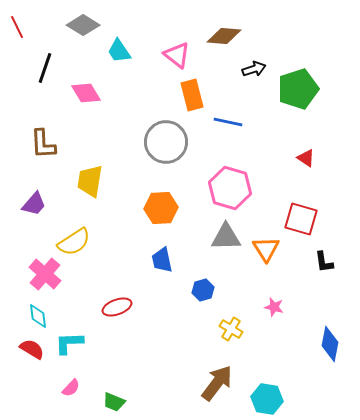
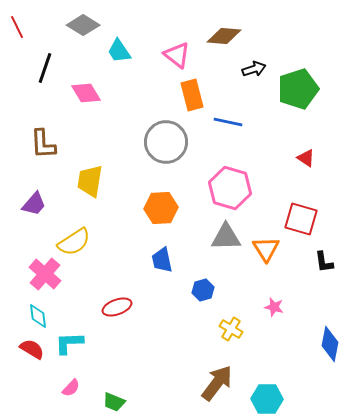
cyan hexagon: rotated 8 degrees counterclockwise
